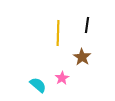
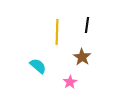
yellow line: moved 1 px left, 1 px up
pink star: moved 8 px right, 4 px down
cyan semicircle: moved 19 px up
